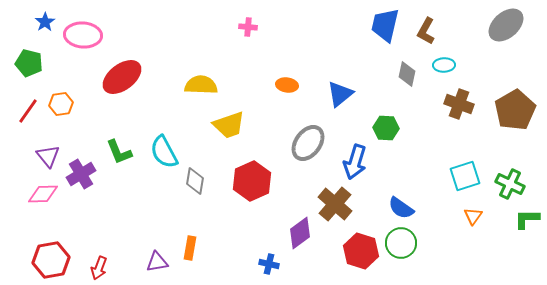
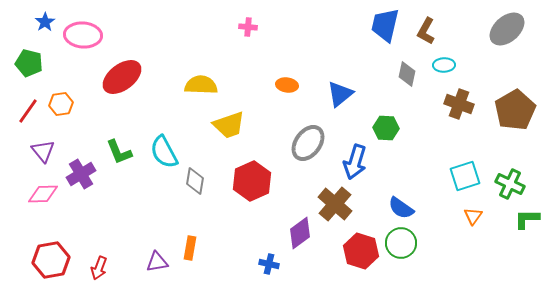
gray ellipse at (506, 25): moved 1 px right, 4 px down
purple triangle at (48, 156): moved 5 px left, 5 px up
